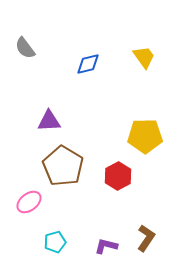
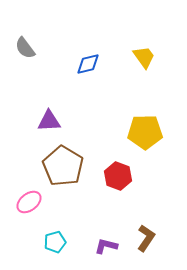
yellow pentagon: moved 4 px up
red hexagon: rotated 12 degrees counterclockwise
